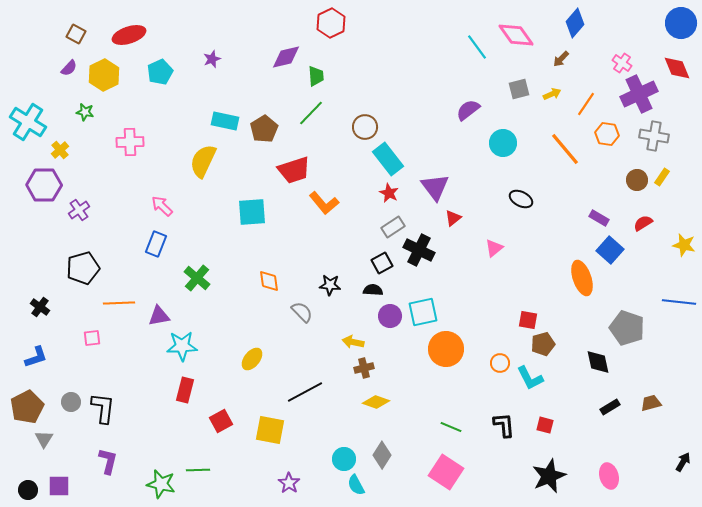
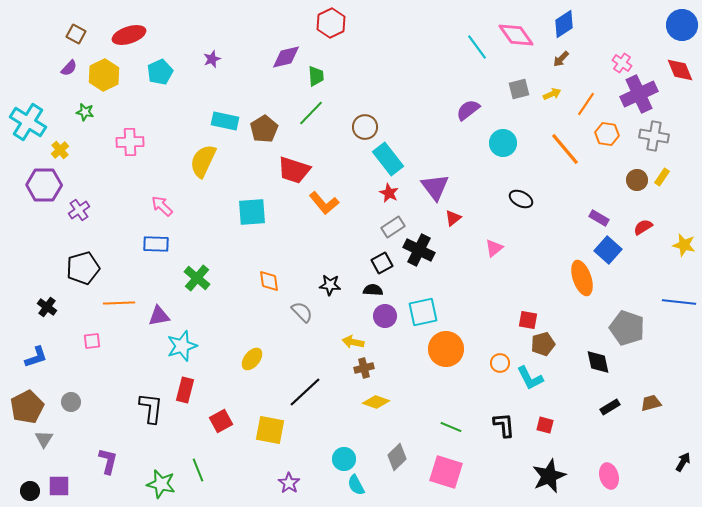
blue diamond at (575, 23): moved 11 px left, 1 px down; rotated 16 degrees clockwise
blue circle at (681, 23): moved 1 px right, 2 px down
red diamond at (677, 68): moved 3 px right, 2 px down
red trapezoid at (294, 170): rotated 36 degrees clockwise
red semicircle at (643, 223): moved 4 px down
blue rectangle at (156, 244): rotated 70 degrees clockwise
blue square at (610, 250): moved 2 px left
black cross at (40, 307): moved 7 px right
purple circle at (390, 316): moved 5 px left
pink square at (92, 338): moved 3 px down
cyan star at (182, 346): rotated 16 degrees counterclockwise
black line at (305, 392): rotated 15 degrees counterclockwise
black L-shape at (103, 408): moved 48 px right
gray diamond at (382, 455): moved 15 px right, 2 px down; rotated 12 degrees clockwise
green line at (198, 470): rotated 70 degrees clockwise
pink square at (446, 472): rotated 16 degrees counterclockwise
black circle at (28, 490): moved 2 px right, 1 px down
